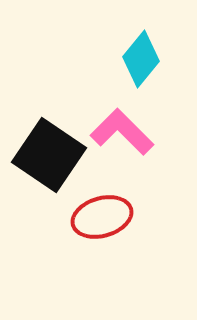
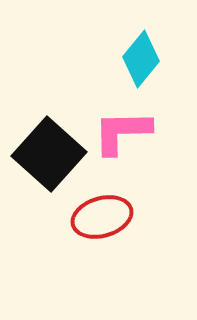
pink L-shape: rotated 46 degrees counterclockwise
black square: moved 1 px up; rotated 8 degrees clockwise
